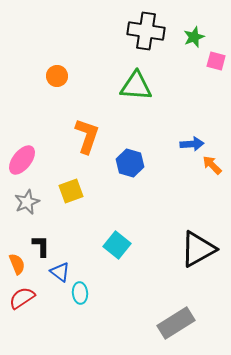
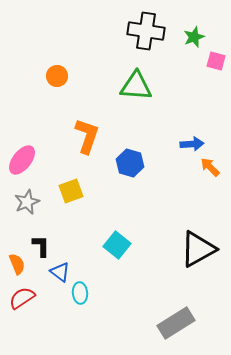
orange arrow: moved 2 px left, 2 px down
